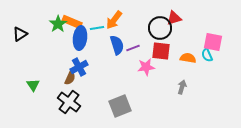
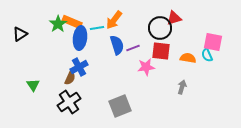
black cross: rotated 20 degrees clockwise
